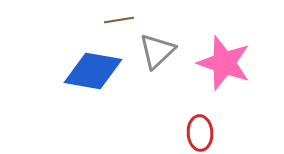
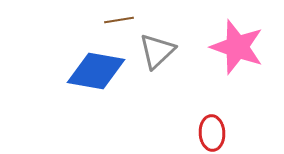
pink star: moved 13 px right, 16 px up
blue diamond: moved 3 px right
red ellipse: moved 12 px right
